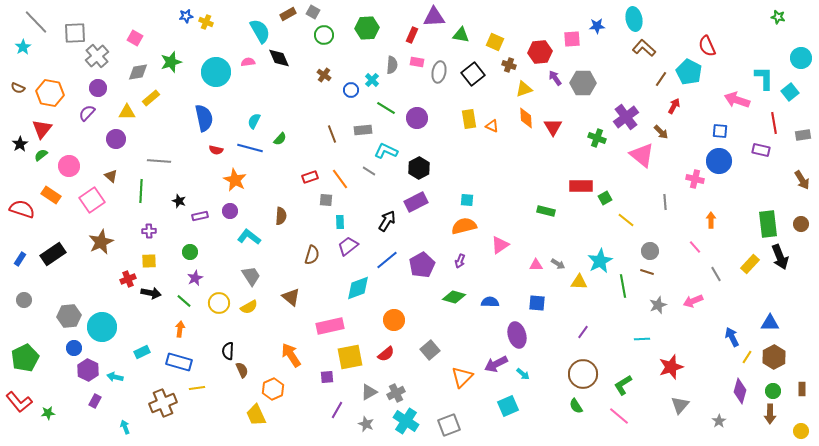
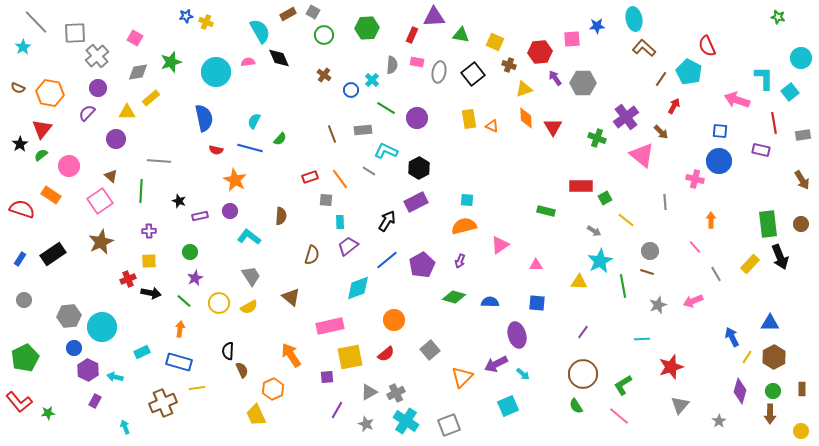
pink square at (92, 200): moved 8 px right, 1 px down
gray arrow at (558, 264): moved 36 px right, 33 px up
